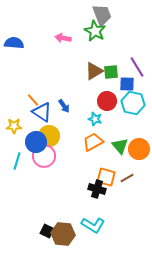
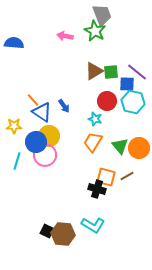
pink arrow: moved 2 px right, 2 px up
purple line: moved 5 px down; rotated 20 degrees counterclockwise
cyan hexagon: moved 1 px up
orange trapezoid: rotated 30 degrees counterclockwise
orange circle: moved 1 px up
pink circle: moved 1 px right, 1 px up
brown line: moved 2 px up
